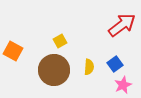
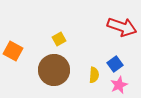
red arrow: moved 2 px down; rotated 56 degrees clockwise
yellow square: moved 1 px left, 2 px up
yellow semicircle: moved 5 px right, 8 px down
pink star: moved 4 px left
